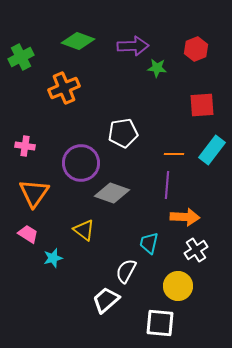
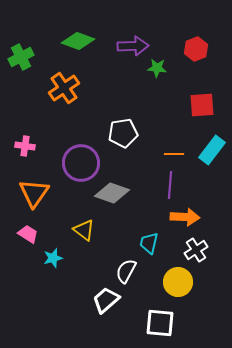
orange cross: rotated 12 degrees counterclockwise
purple line: moved 3 px right
yellow circle: moved 4 px up
